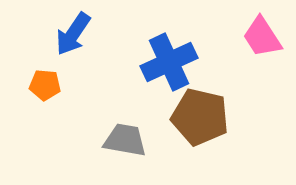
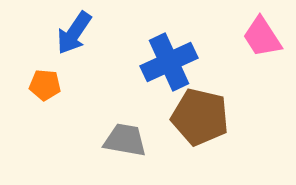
blue arrow: moved 1 px right, 1 px up
